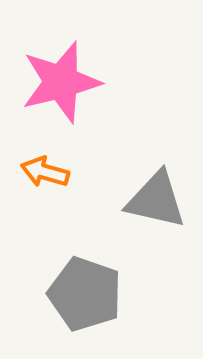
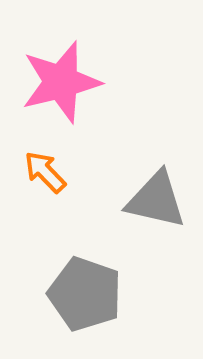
orange arrow: rotated 30 degrees clockwise
